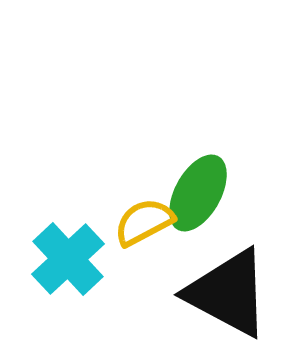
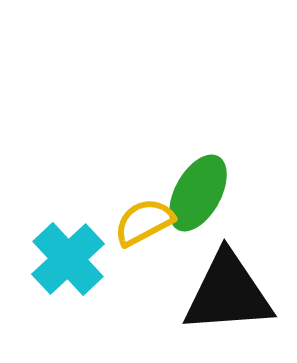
black triangle: rotated 32 degrees counterclockwise
